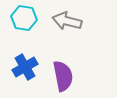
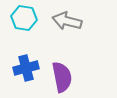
blue cross: moved 1 px right, 1 px down; rotated 15 degrees clockwise
purple semicircle: moved 1 px left, 1 px down
